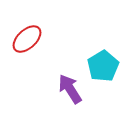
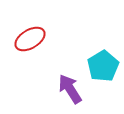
red ellipse: moved 3 px right; rotated 12 degrees clockwise
